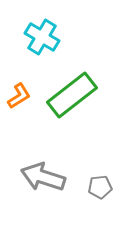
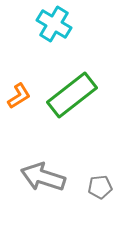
cyan cross: moved 12 px right, 13 px up
